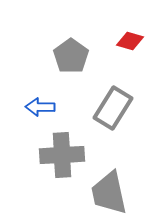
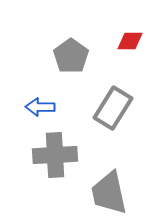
red diamond: rotated 16 degrees counterclockwise
gray cross: moved 7 px left
